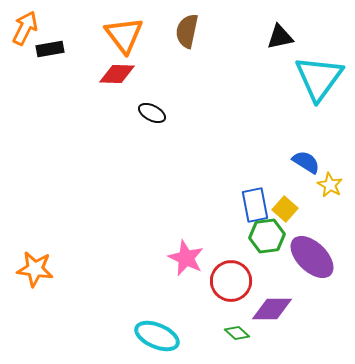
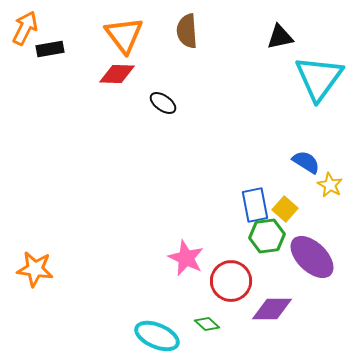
brown semicircle: rotated 16 degrees counterclockwise
black ellipse: moved 11 px right, 10 px up; rotated 8 degrees clockwise
green diamond: moved 30 px left, 9 px up
